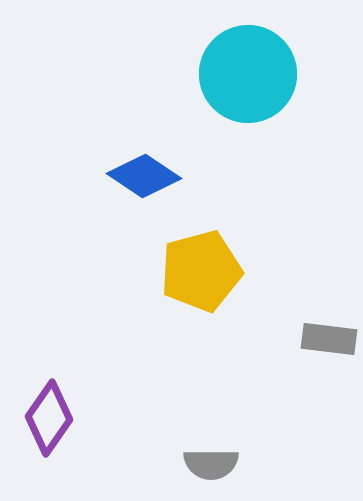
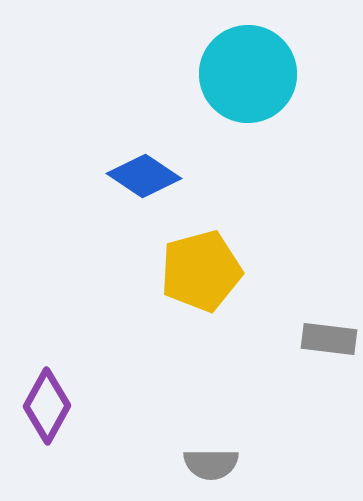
purple diamond: moved 2 px left, 12 px up; rotated 6 degrees counterclockwise
